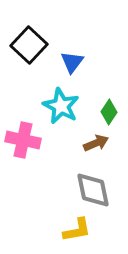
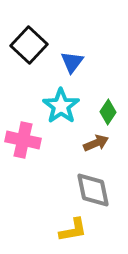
cyan star: rotated 9 degrees clockwise
green diamond: moved 1 px left
yellow L-shape: moved 4 px left
